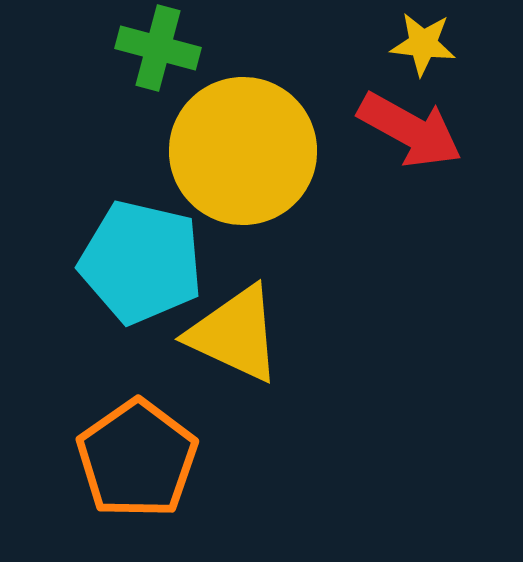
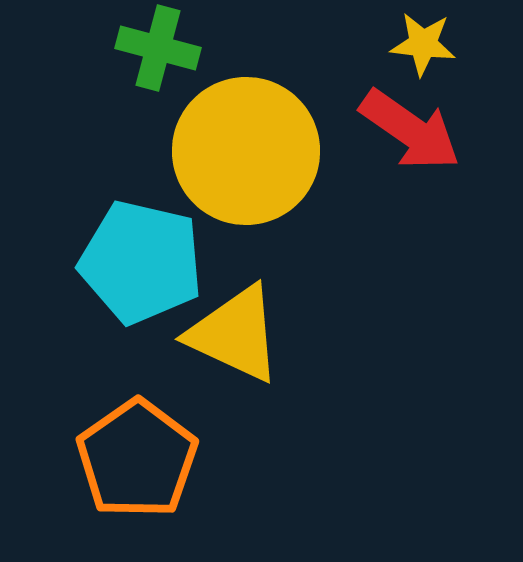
red arrow: rotated 6 degrees clockwise
yellow circle: moved 3 px right
